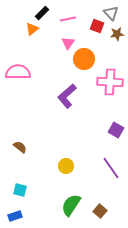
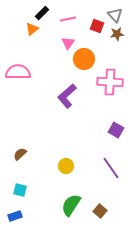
gray triangle: moved 4 px right, 2 px down
brown semicircle: moved 7 px down; rotated 80 degrees counterclockwise
